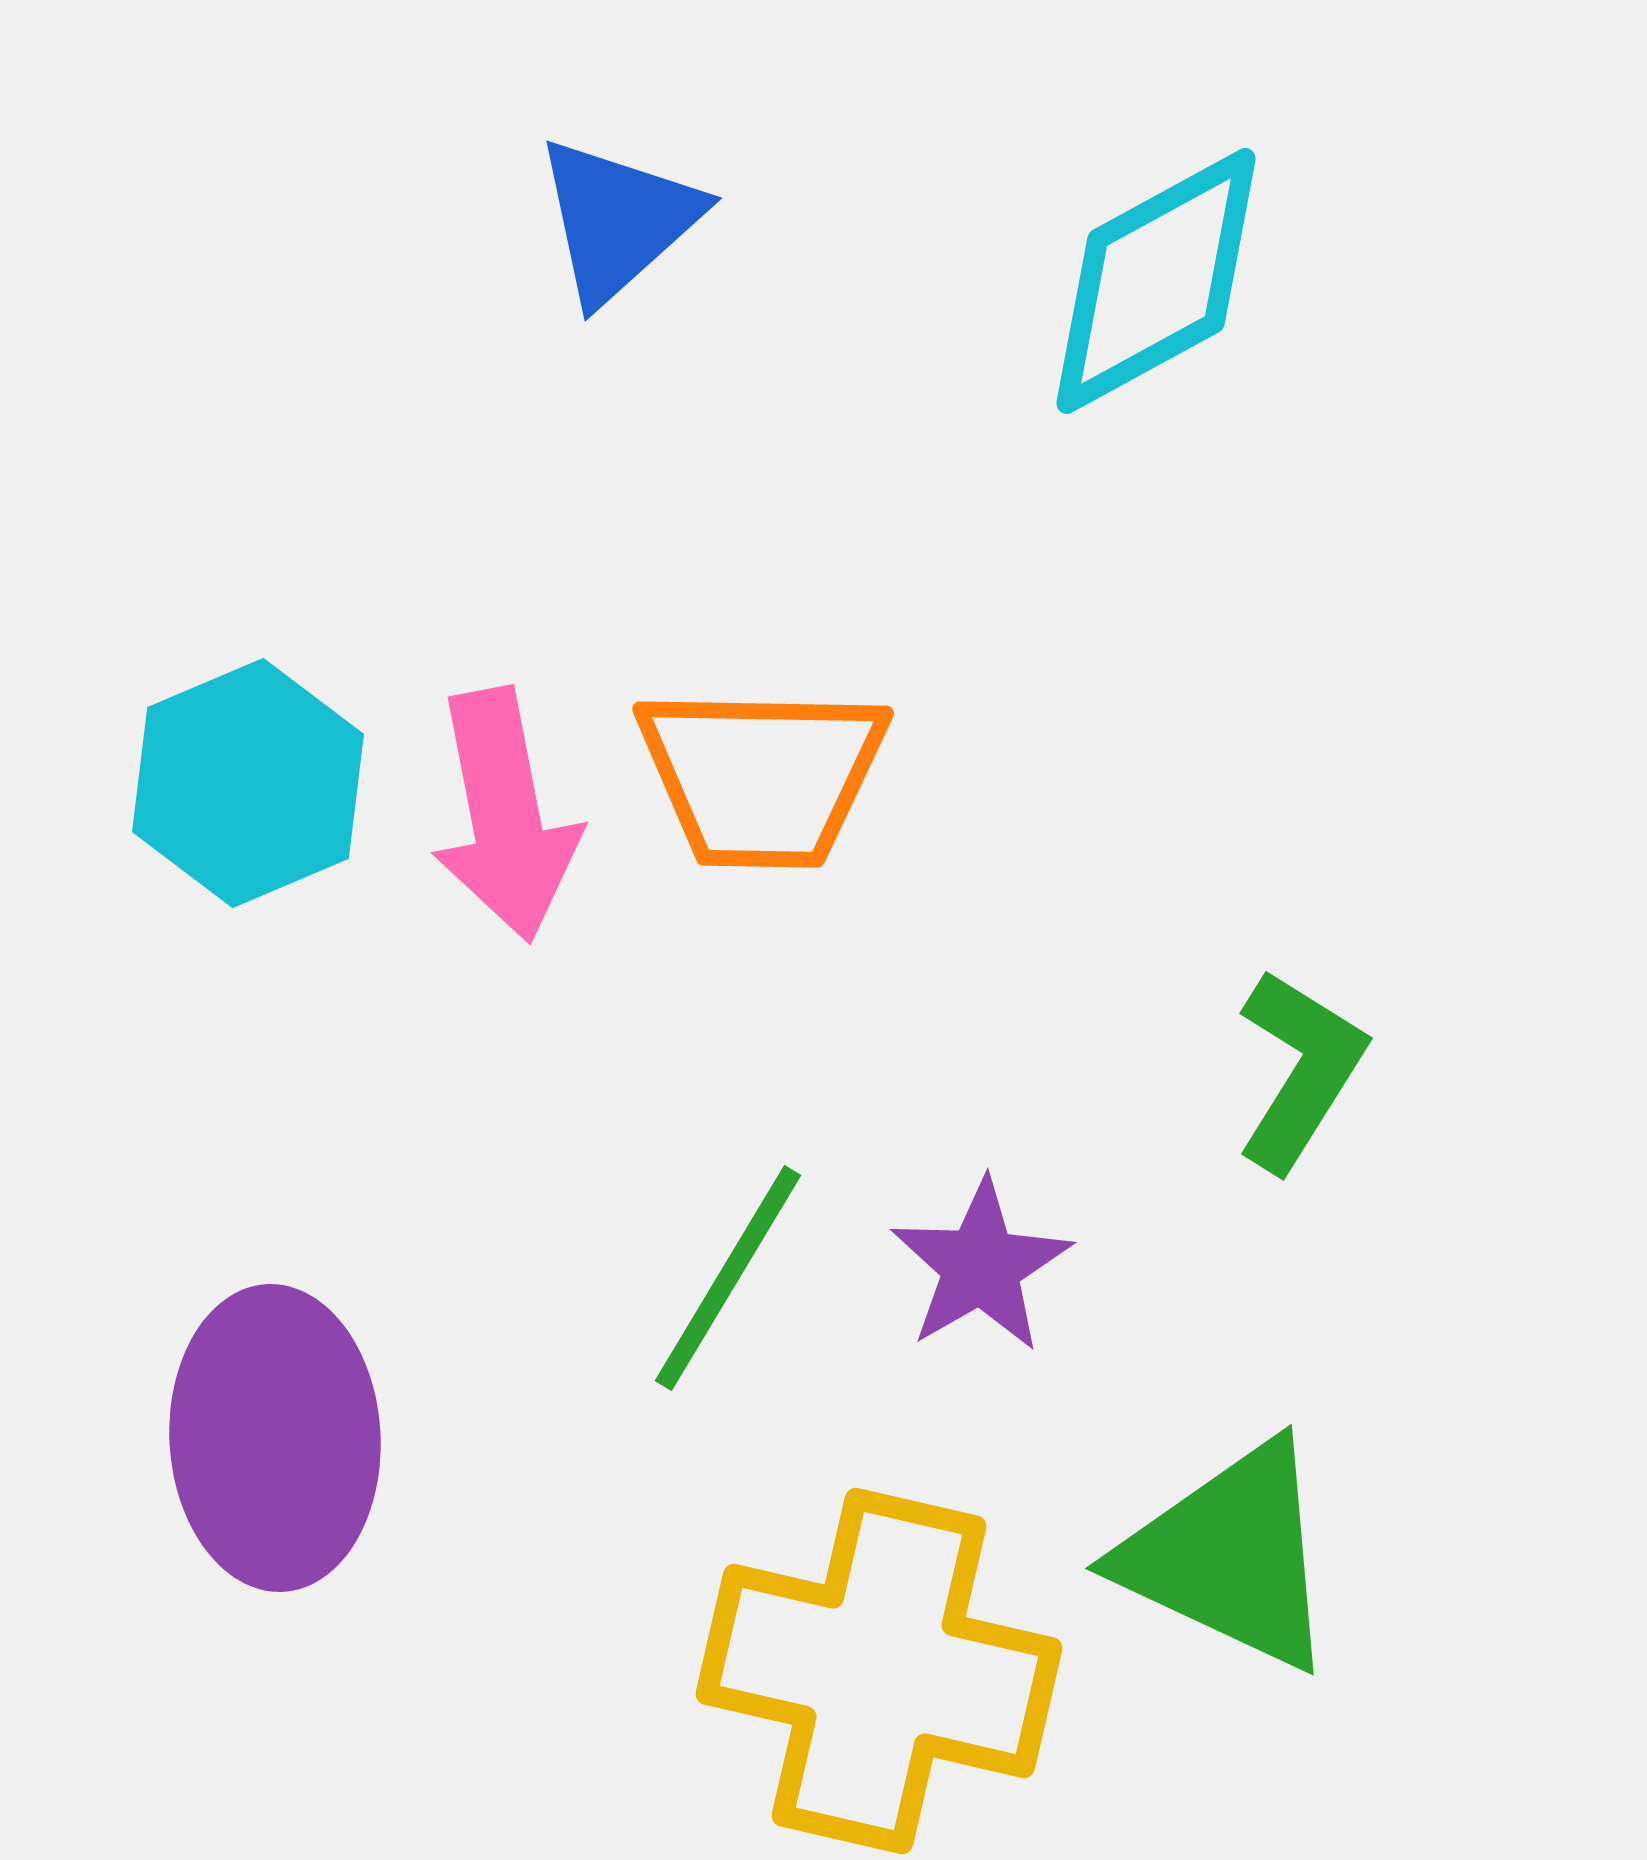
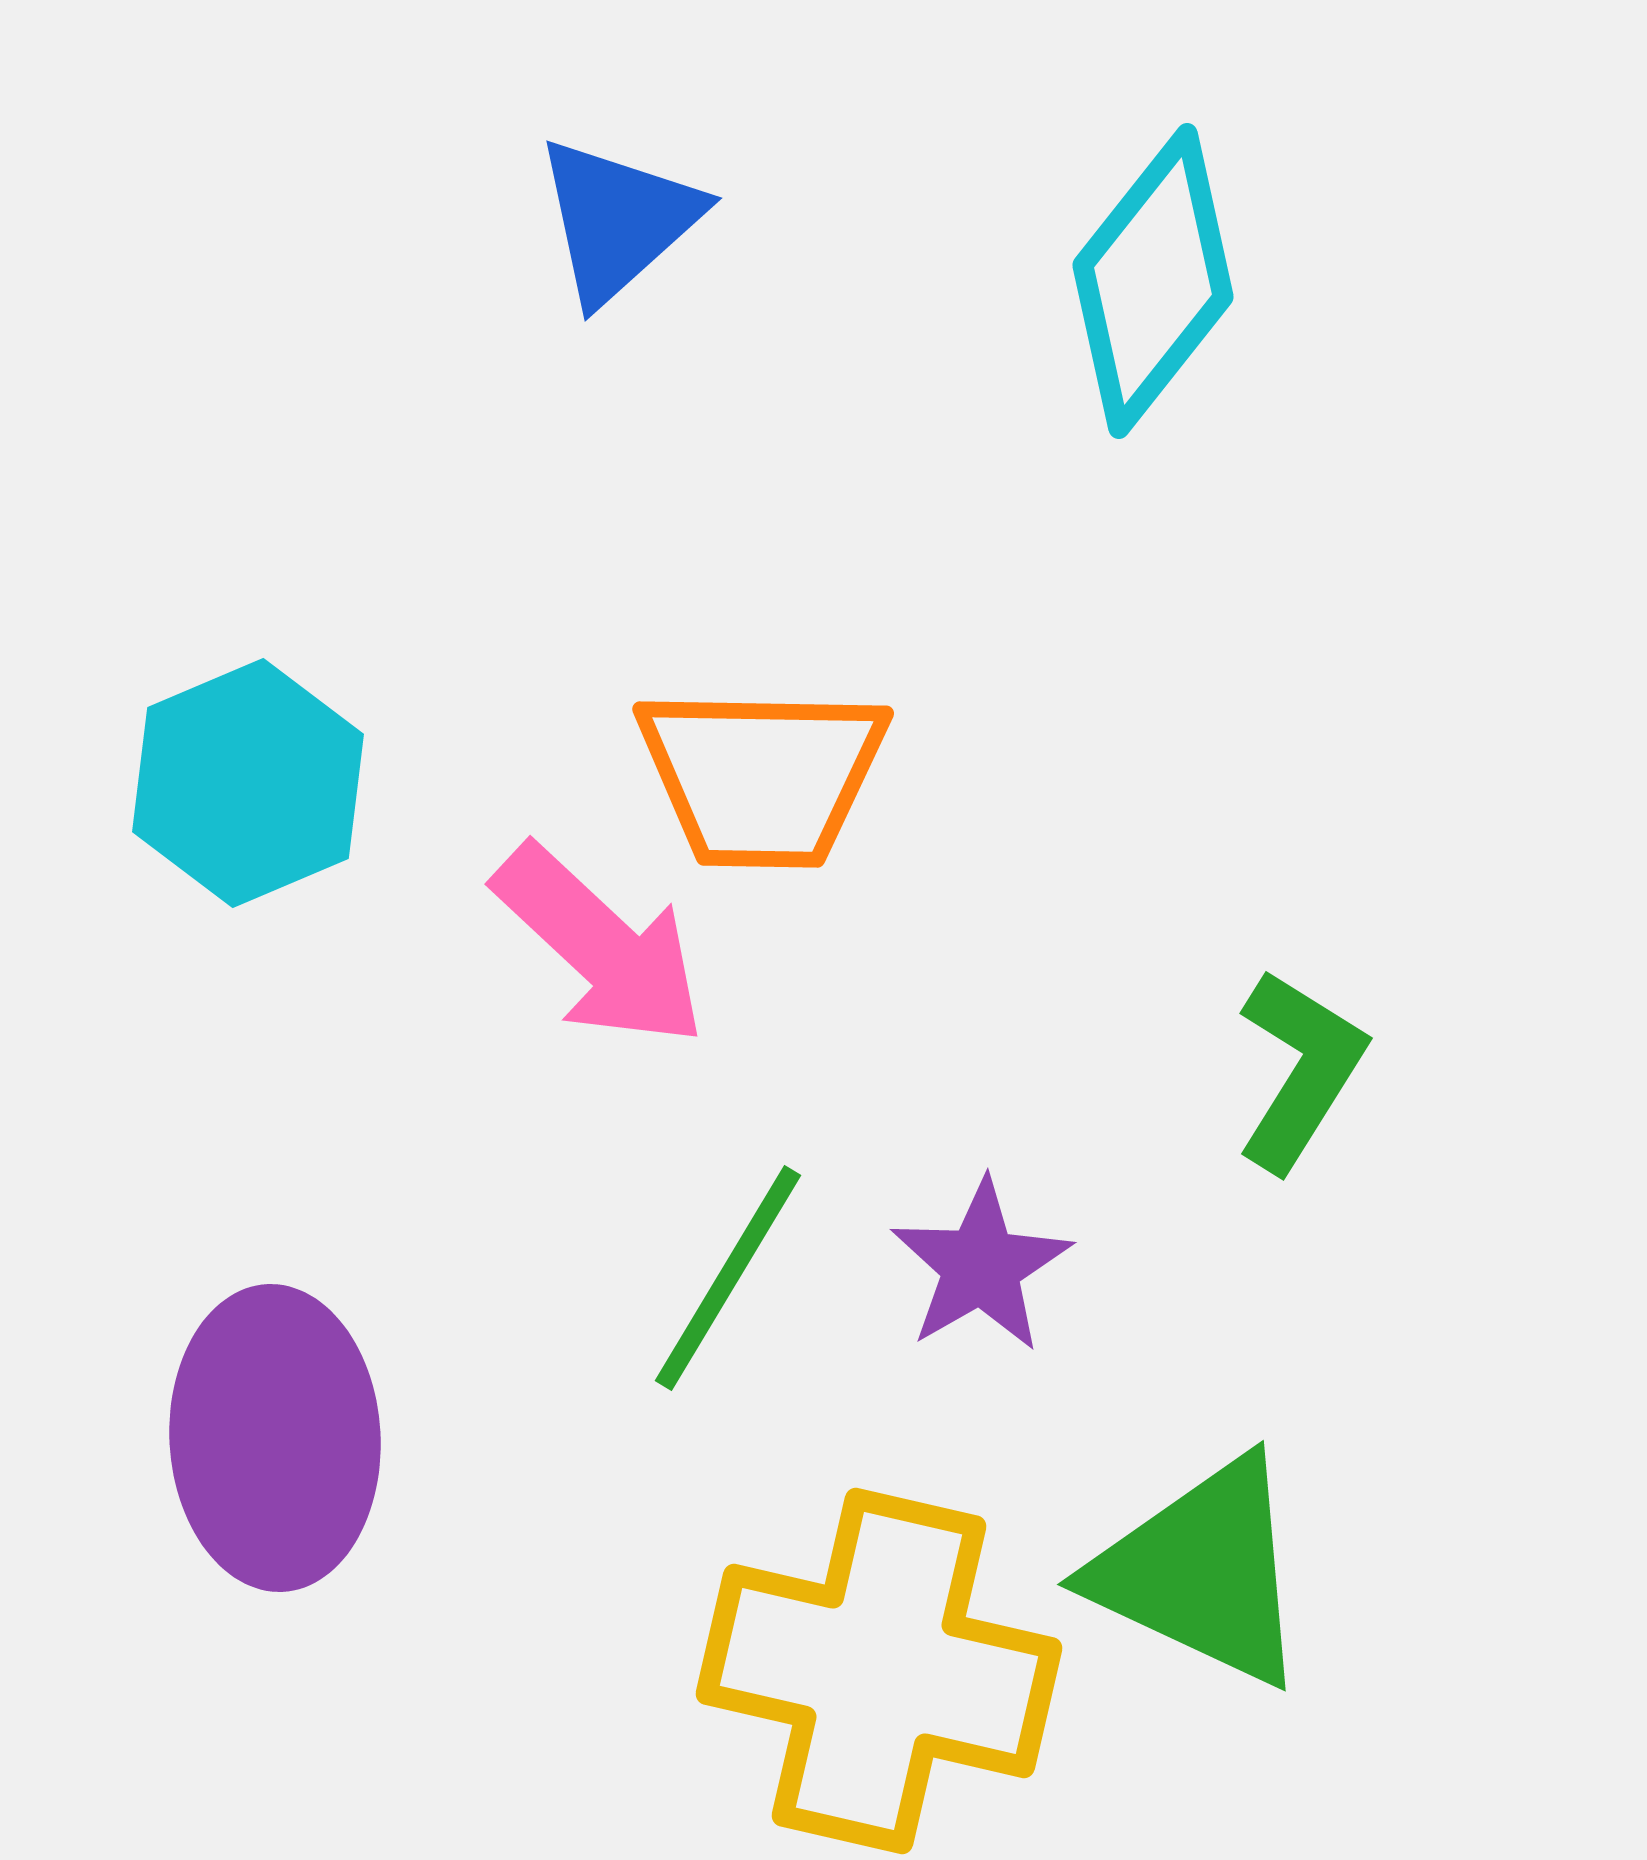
cyan diamond: moved 3 px left; rotated 23 degrees counterclockwise
pink arrow: moved 95 px right, 131 px down; rotated 36 degrees counterclockwise
green triangle: moved 28 px left, 16 px down
